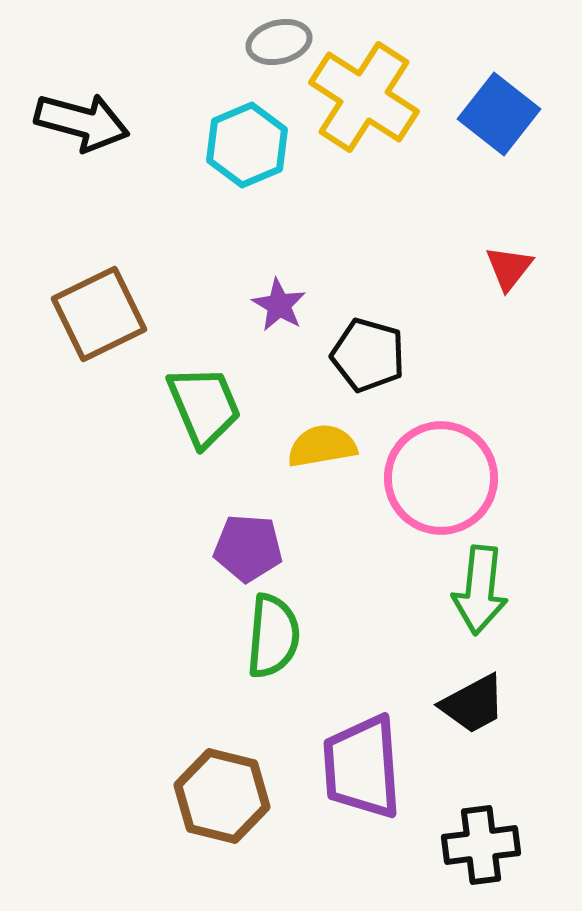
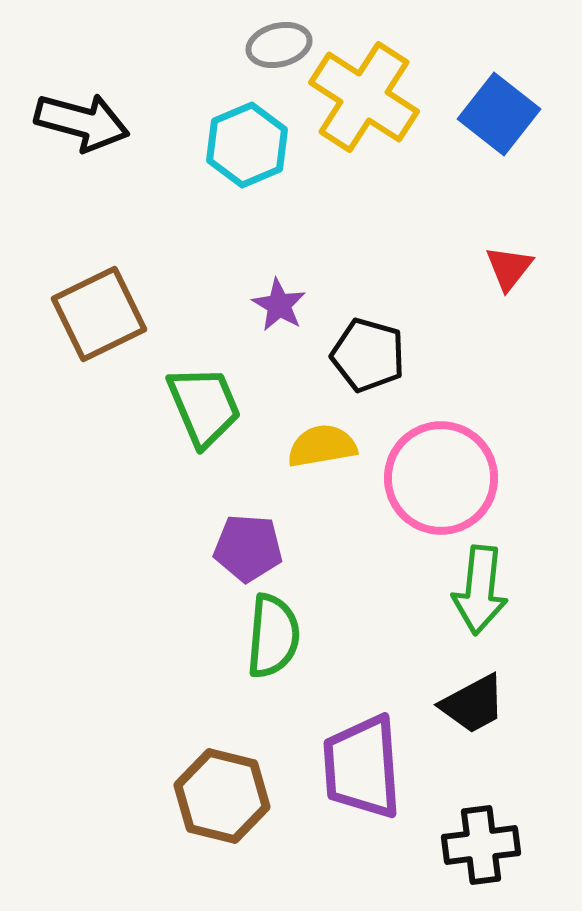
gray ellipse: moved 3 px down
